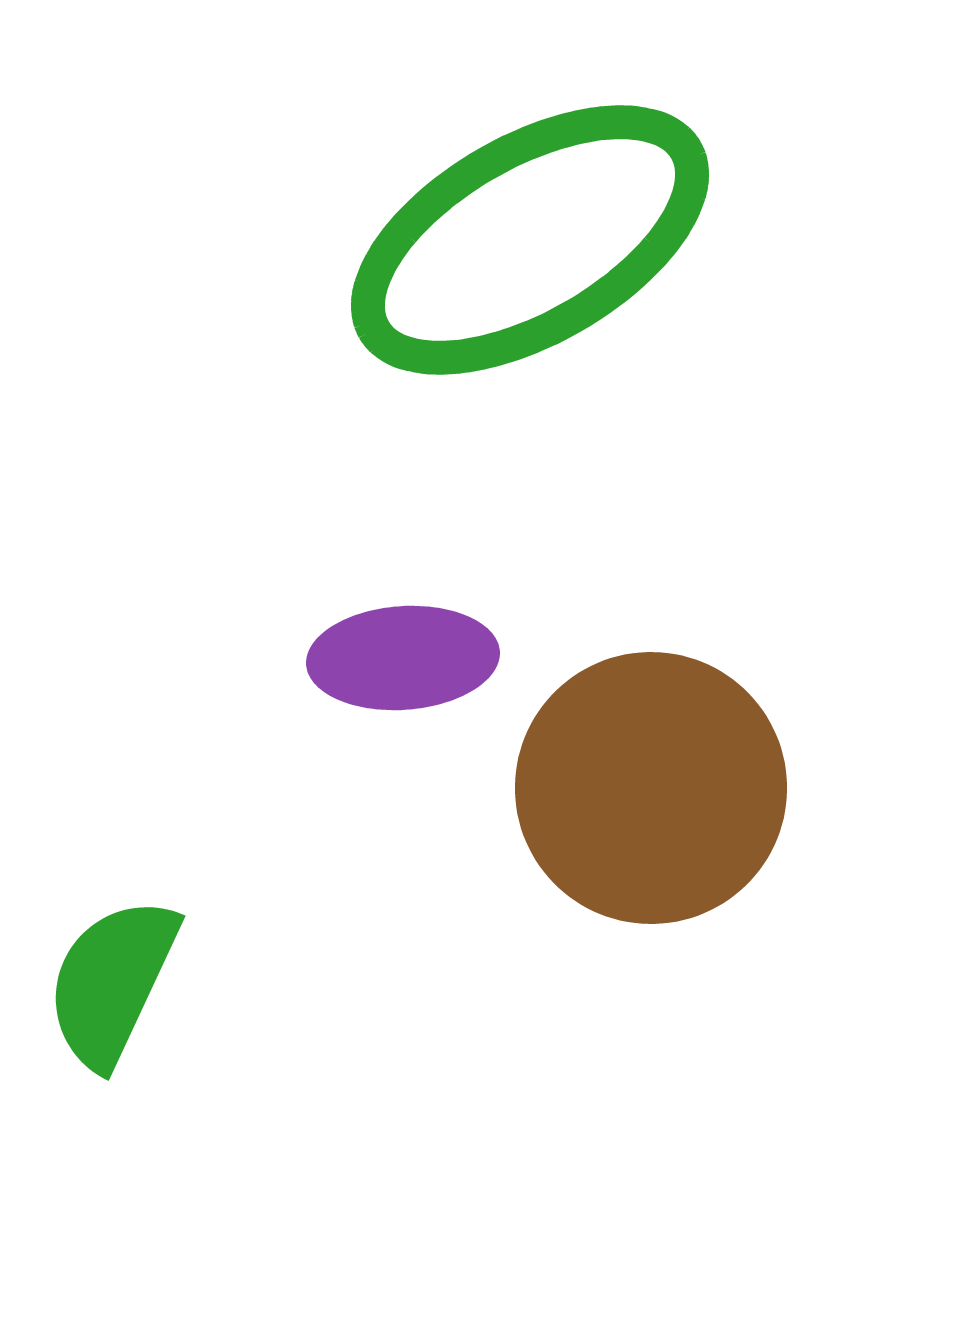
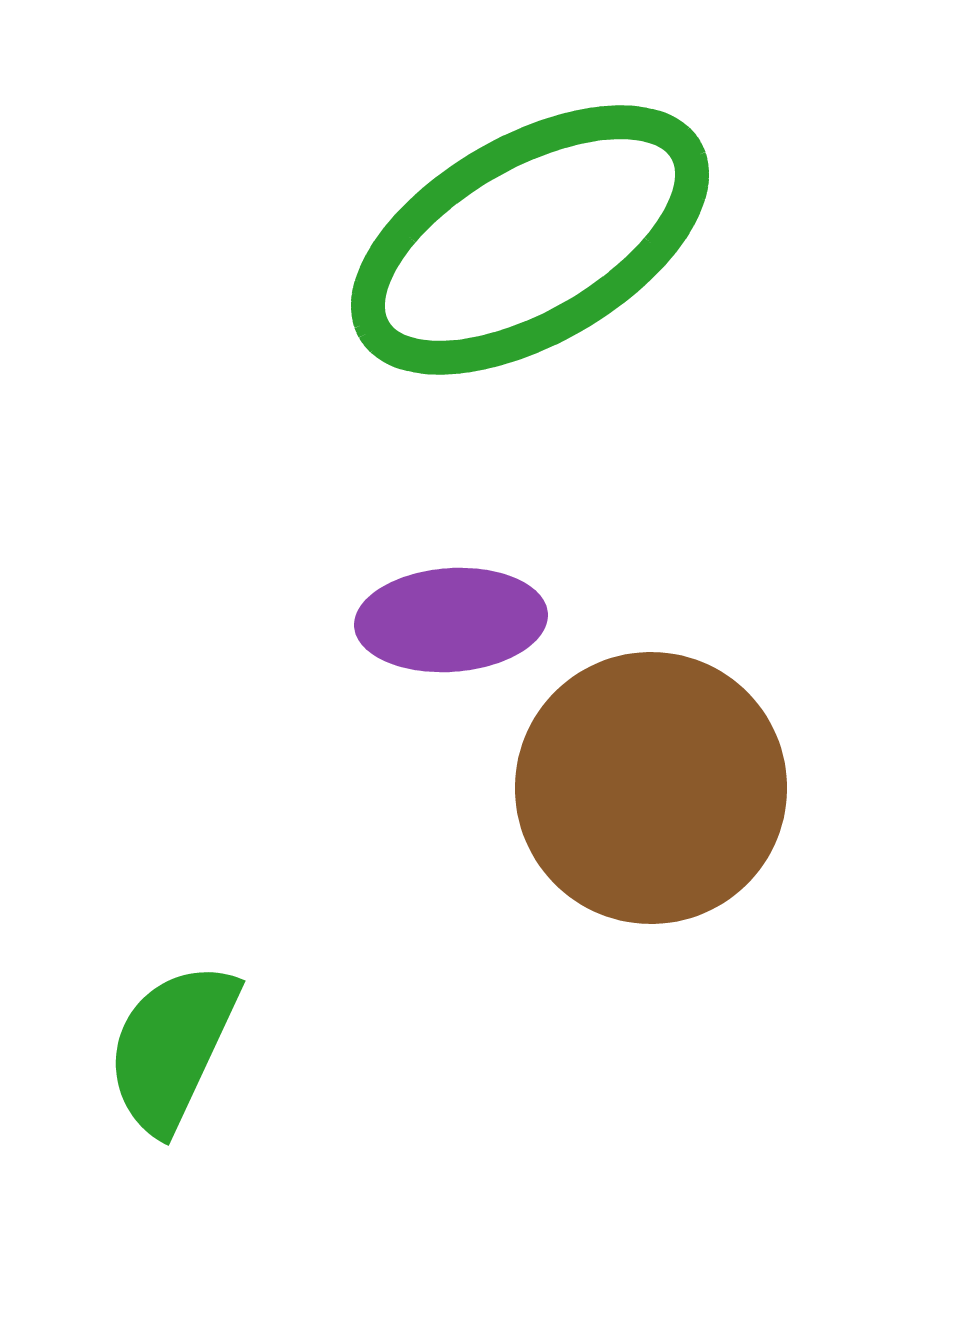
purple ellipse: moved 48 px right, 38 px up
green semicircle: moved 60 px right, 65 px down
